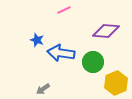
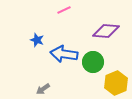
blue arrow: moved 3 px right, 1 px down
